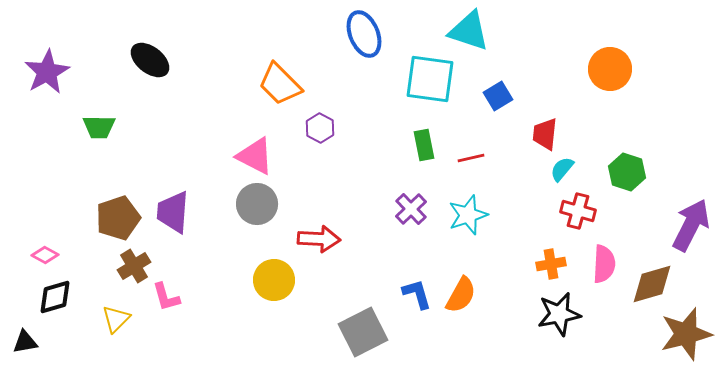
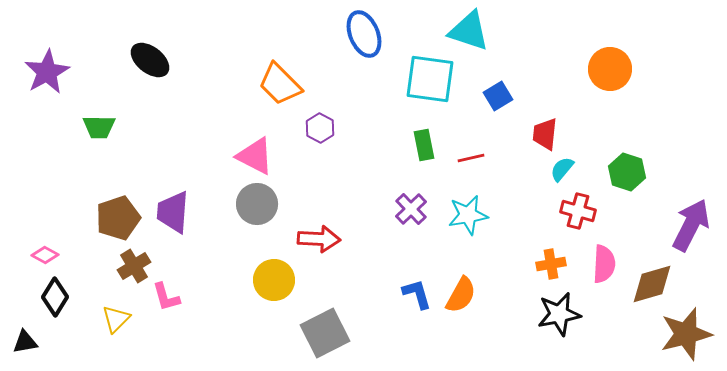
cyan star: rotated 9 degrees clockwise
black diamond: rotated 42 degrees counterclockwise
gray square: moved 38 px left, 1 px down
